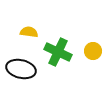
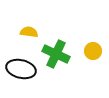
green cross: moved 2 px left, 2 px down
